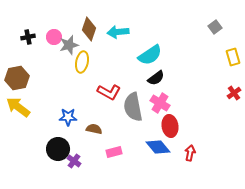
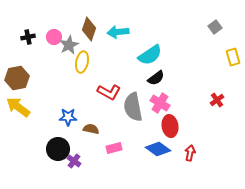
gray star: rotated 12 degrees counterclockwise
red cross: moved 17 px left, 7 px down
brown semicircle: moved 3 px left
blue diamond: moved 2 px down; rotated 15 degrees counterclockwise
pink rectangle: moved 4 px up
